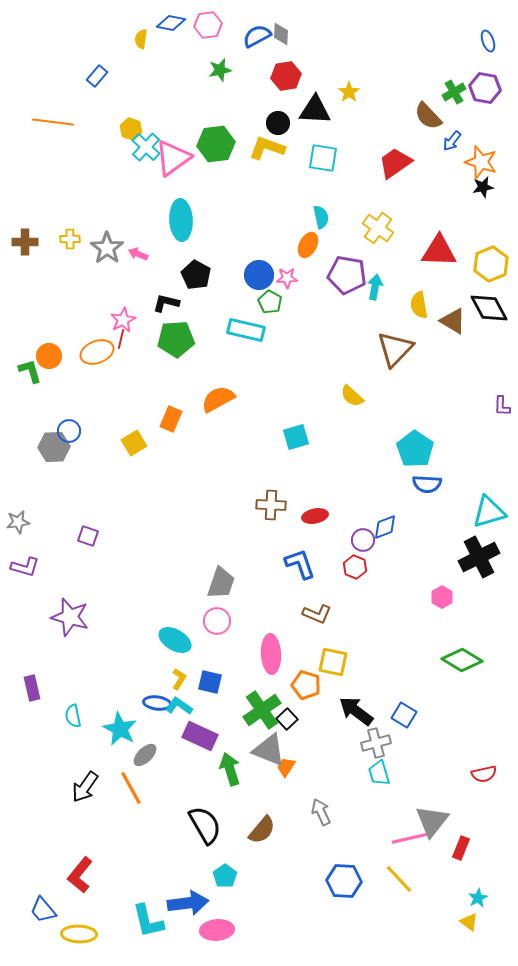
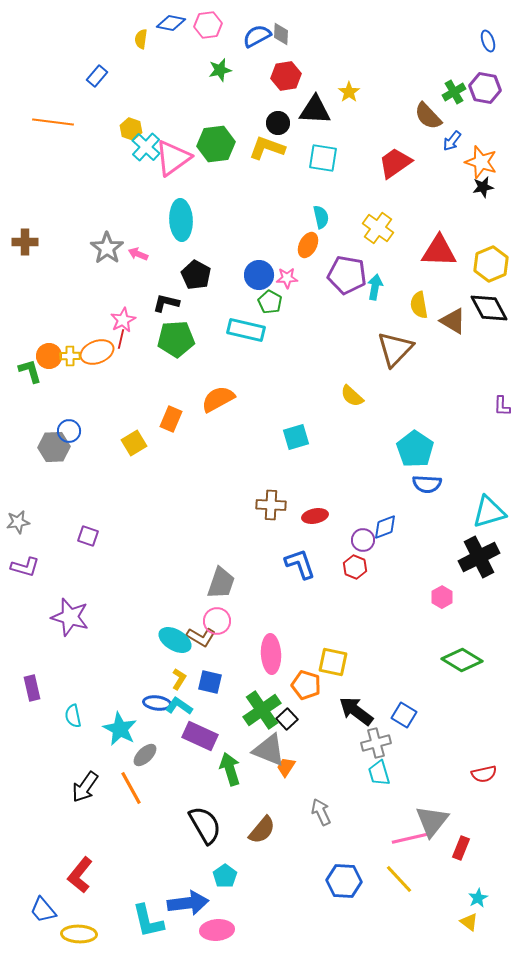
yellow cross at (70, 239): moved 117 px down
brown L-shape at (317, 614): moved 116 px left, 23 px down; rotated 8 degrees clockwise
